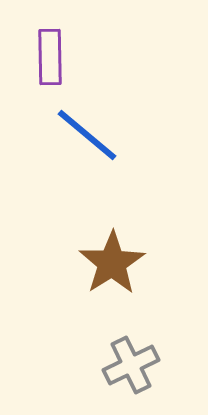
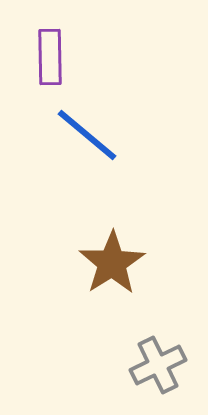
gray cross: moved 27 px right
